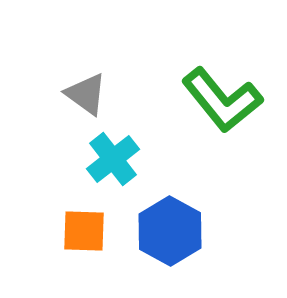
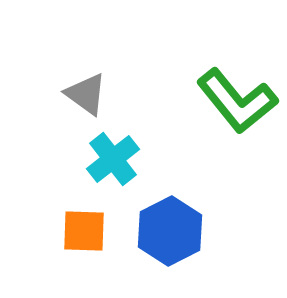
green L-shape: moved 15 px right, 1 px down
blue hexagon: rotated 4 degrees clockwise
